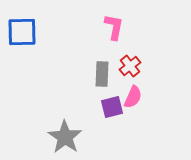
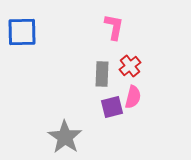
pink semicircle: rotated 10 degrees counterclockwise
